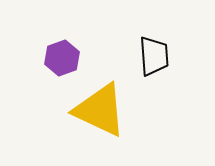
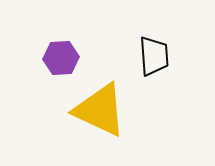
purple hexagon: moved 1 px left; rotated 16 degrees clockwise
